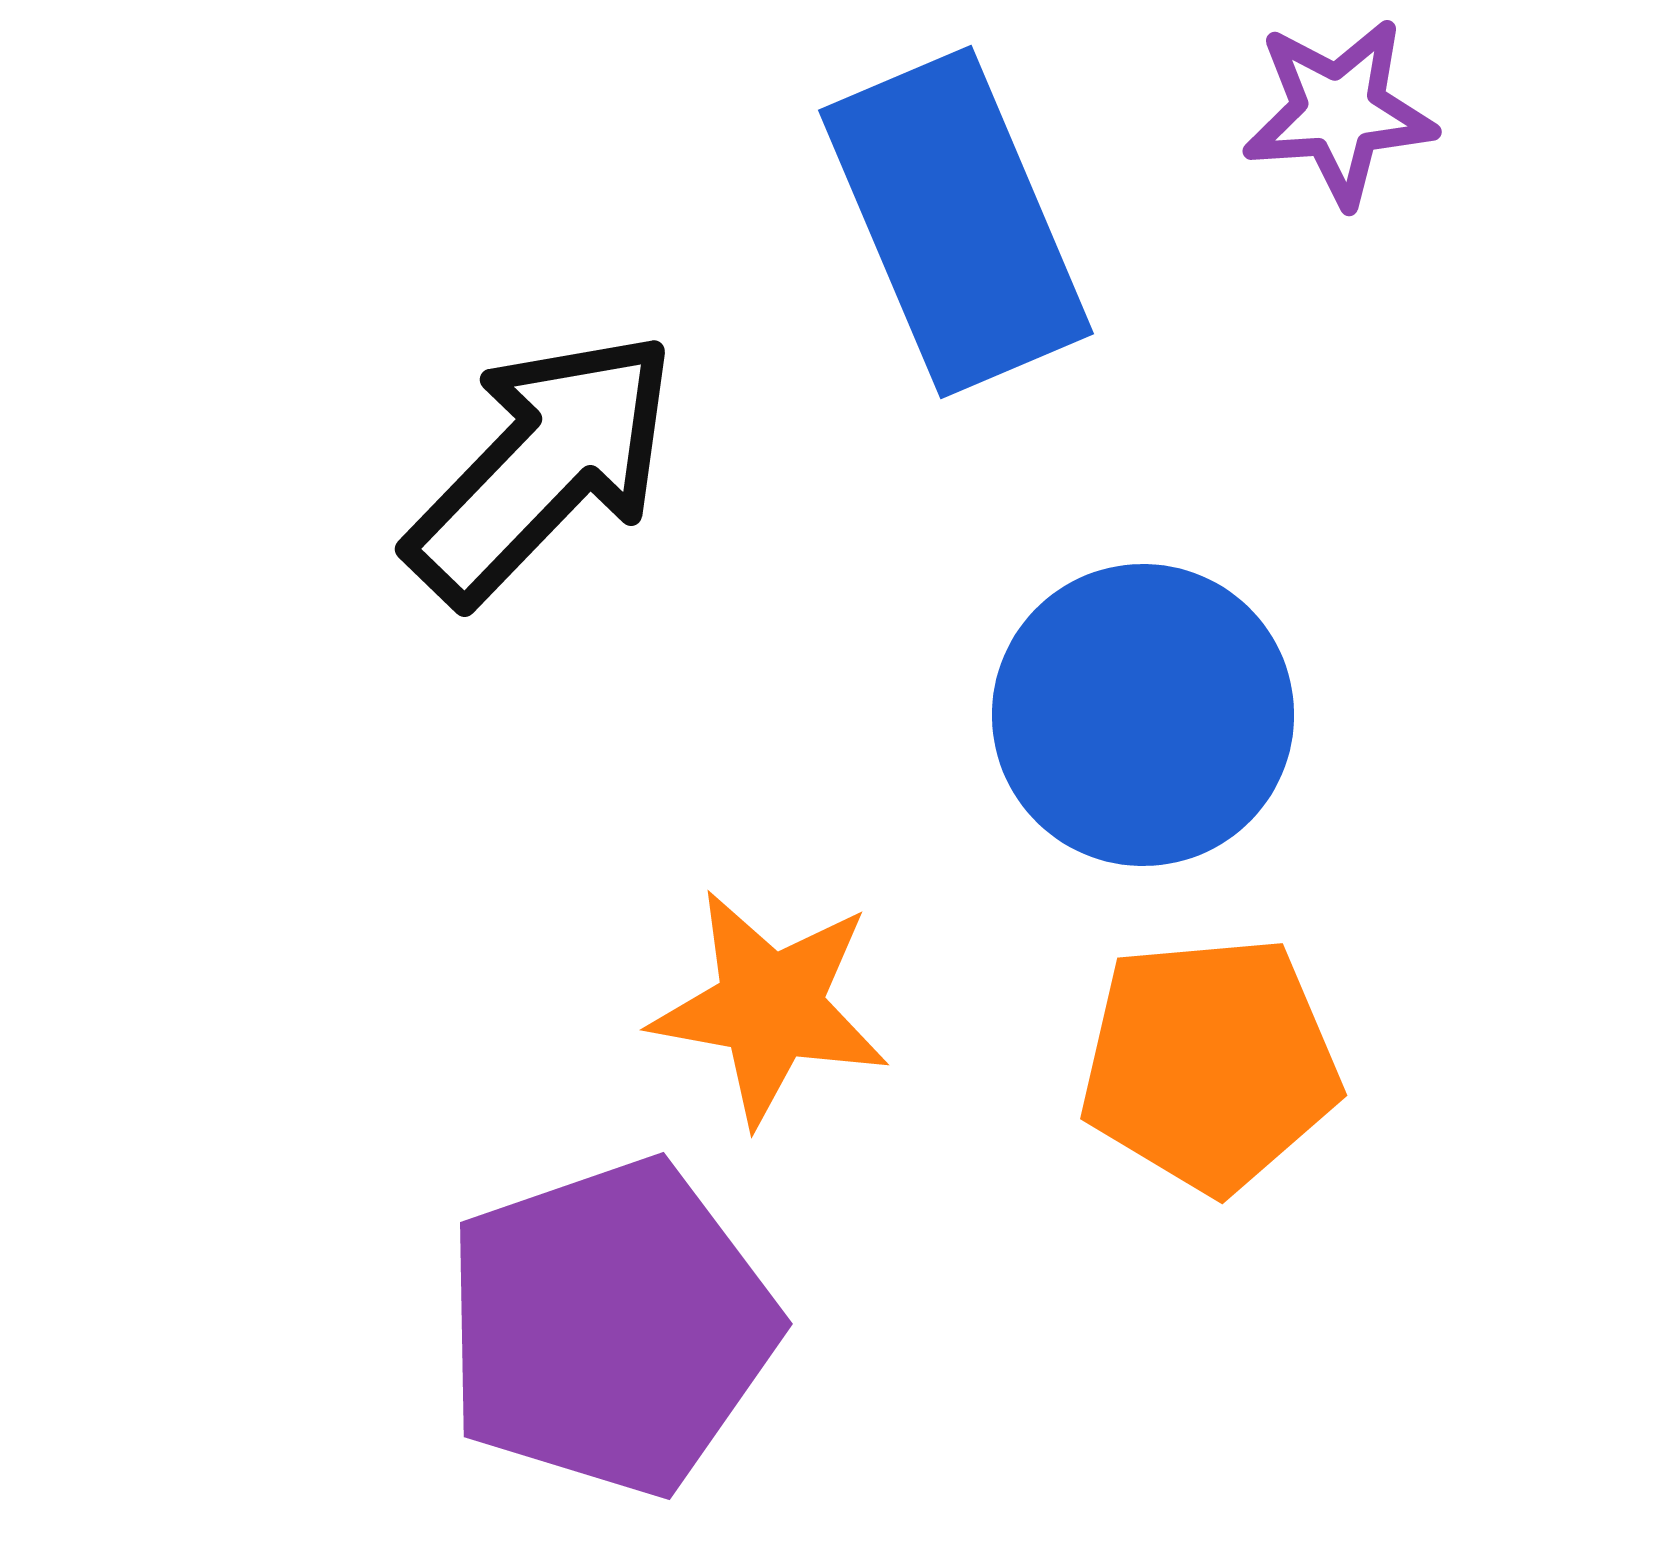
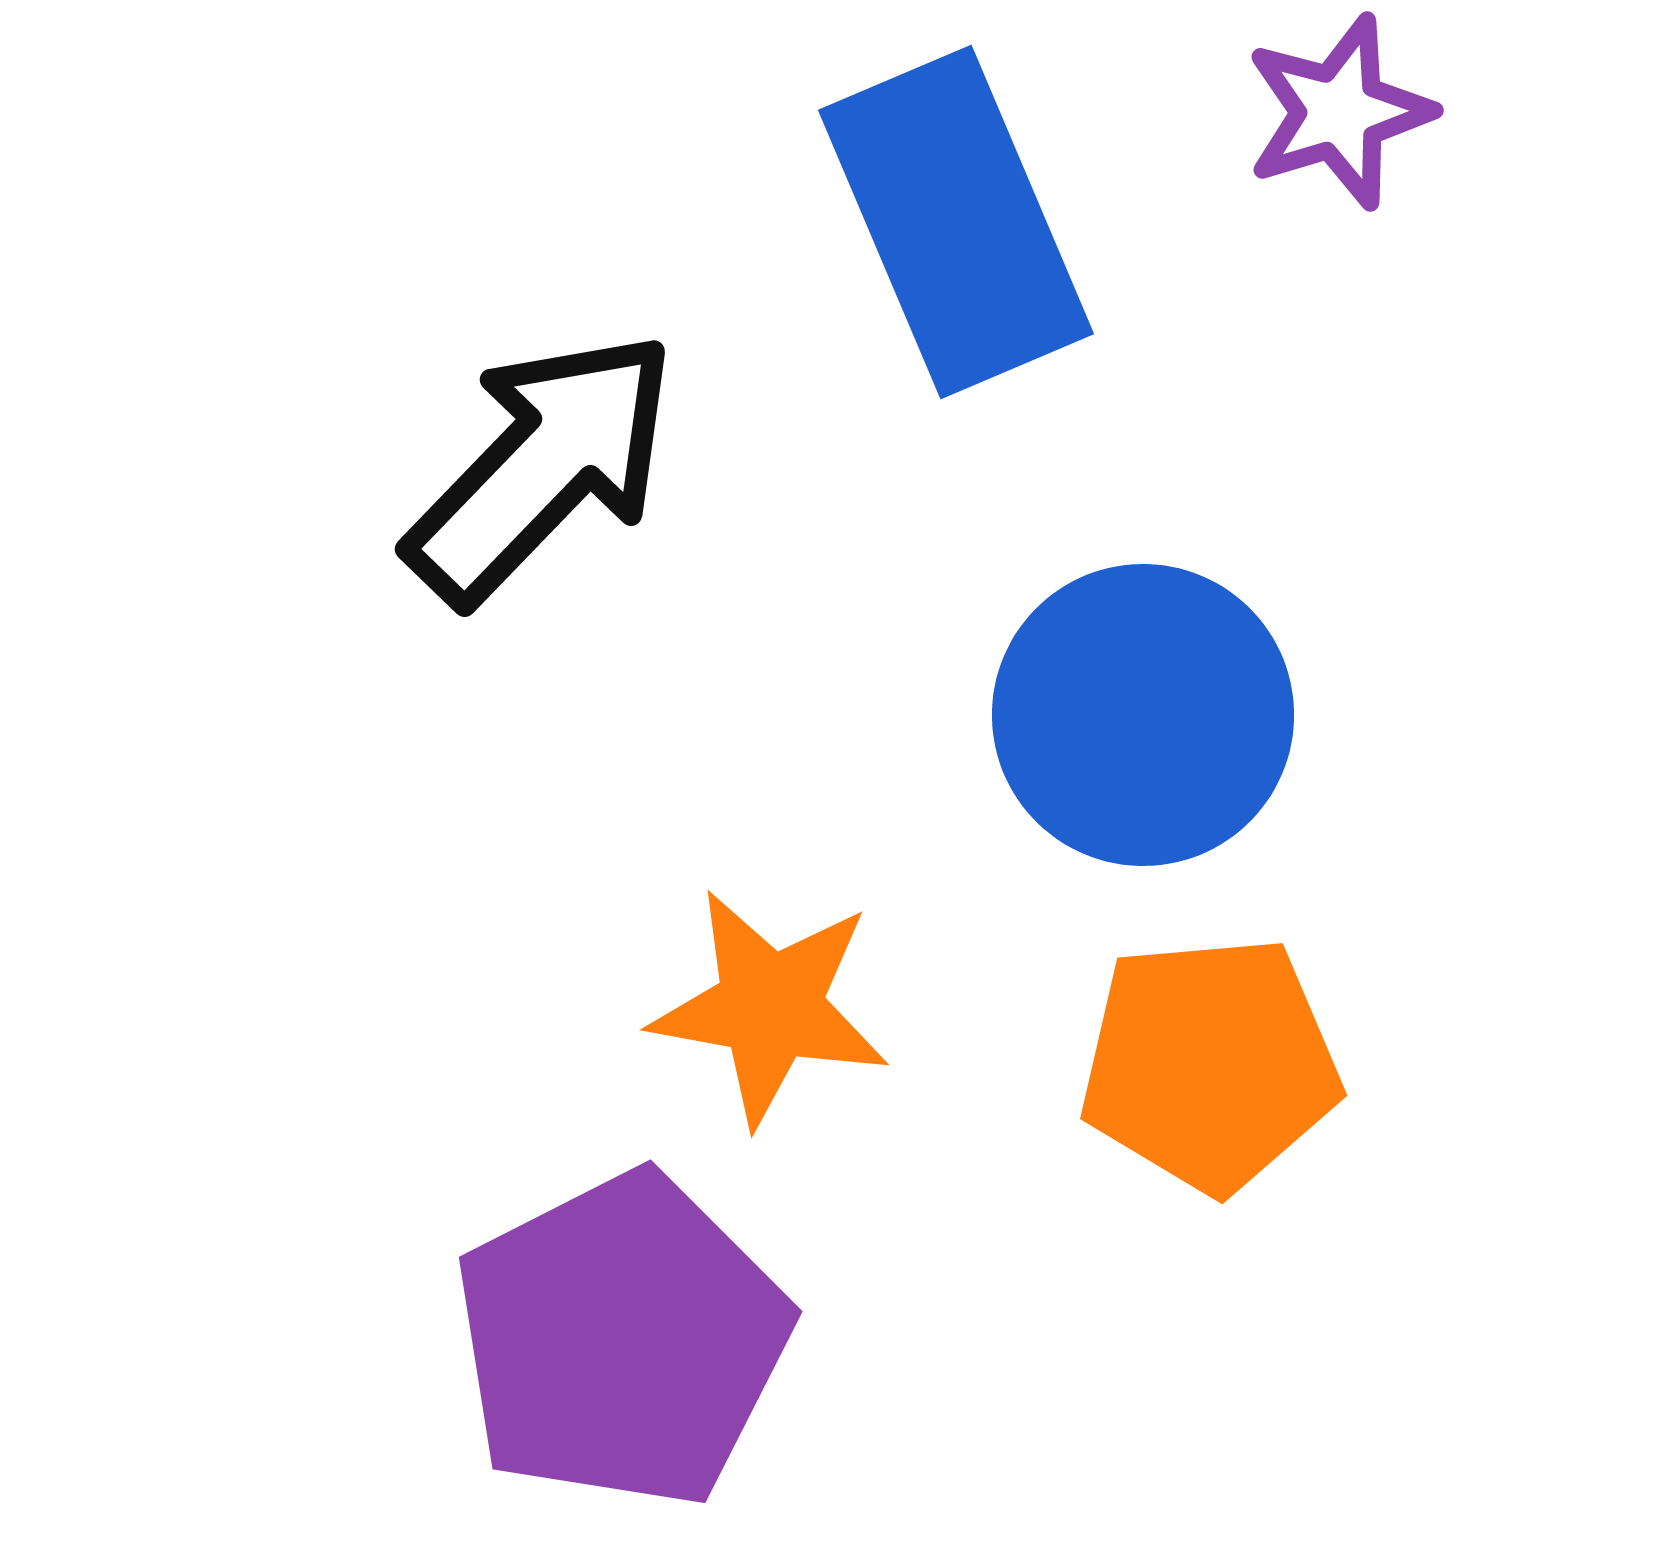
purple star: rotated 13 degrees counterclockwise
purple pentagon: moved 12 px right, 13 px down; rotated 8 degrees counterclockwise
